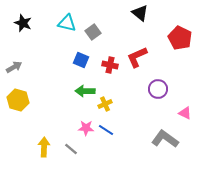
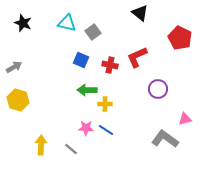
green arrow: moved 2 px right, 1 px up
yellow cross: rotated 24 degrees clockwise
pink triangle: moved 6 px down; rotated 40 degrees counterclockwise
yellow arrow: moved 3 px left, 2 px up
